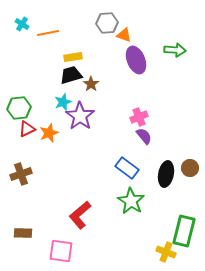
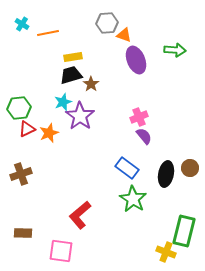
green star: moved 2 px right, 2 px up
